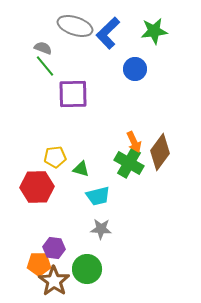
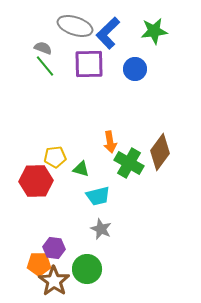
purple square: moved 16 px right, 30 px up
orange arrow: moved 24 px left; rotated 15 degrees clockwise
red hexagon: moved 1 px left, 6 px up
gray star: rotated 20 degrees clockwise
